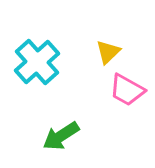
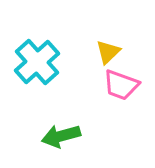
pink trapezoid: moved 6 px left, 5 px up; rotated 9 degrees counterclockwise
green arrow: rotated 18 degrees clockwise
